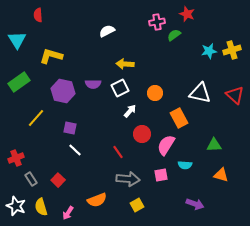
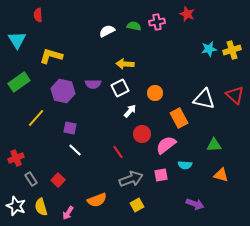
green semicircle: moved 40 px left, 9 px up; rotated 48 degrees clockwise
cyan star: moved 2 px up
white triangle: moved 4 px right, 6 px down
pink semicircle: rotated 20 degrees clockwise
gray arrow: moved 3 px right; rotated 25 degrees counterclockwise
